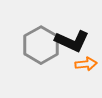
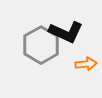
black L-shape: moved 6 px left, 9 px up
